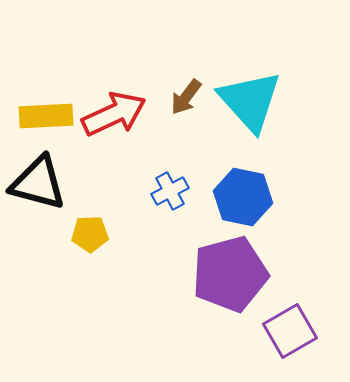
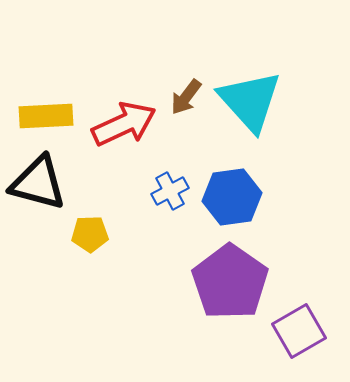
red arrow: moved 10 px right, 10 px down
blue hexagon: moved 11 px left; rotated 20 degrees counterclockwise
purple pentagon: moved 8 px down; rotated 22 degrees counterclockwise
purple square: moved 9 px right
